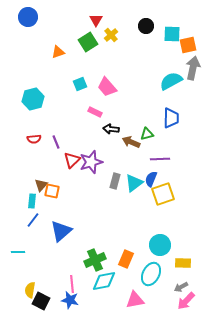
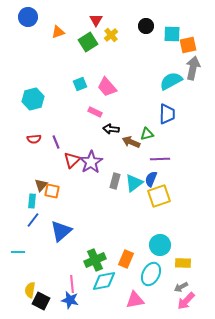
orange triangle at (58, 52): moved 20 px up
blue trapezoid at (171, 118): moved 4 px left, 4 px up
purple star at (91, 162): rotated 15 degrees counterclockwise
yellow square at (163, 194): moved 4 px left, 2 px down
